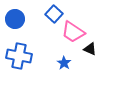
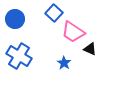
blue square: moved 1 px up
blue cross: rotated 20 degrees clockwise
